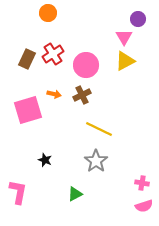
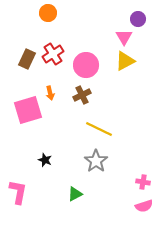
orange arrow: moved 4 px left, 1 px up; rotated 64 degrees clockwise
pink cross: moved 1 px right, 1 px up
